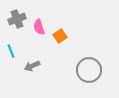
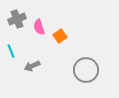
gray circle: moved 3 px left
